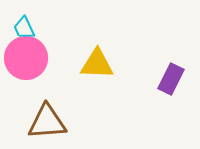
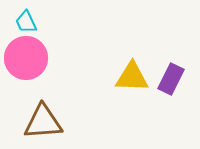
cyan trapezoid: moved 2 px right, 6 px up
yellow triangle: moved 35 px right, 13 px down
brown triangle: moved 4 px left
